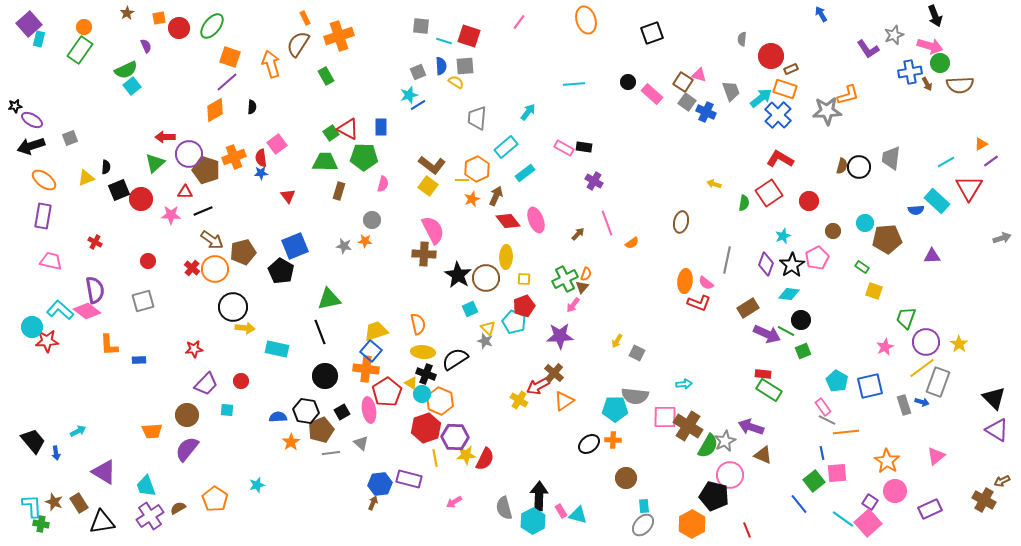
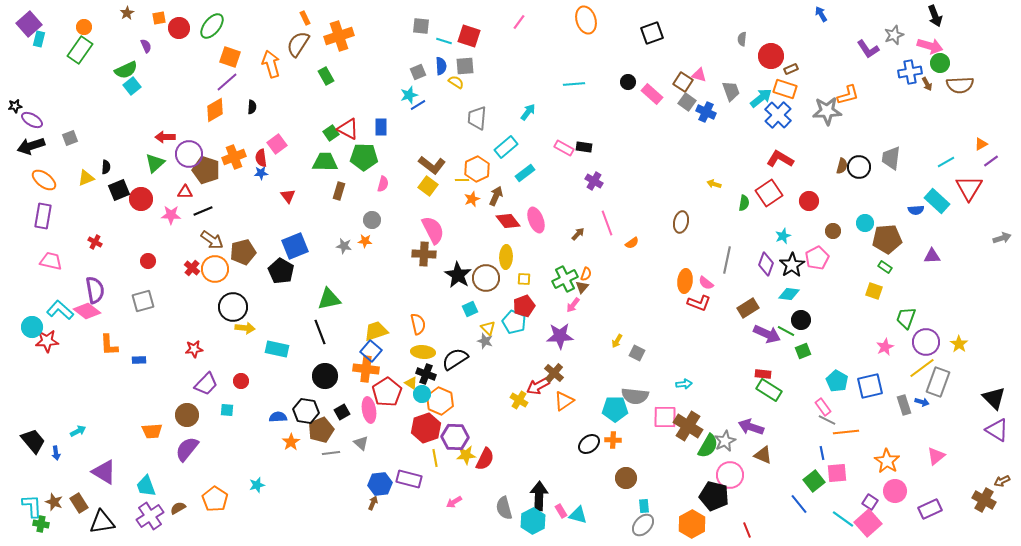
green rectangle at (862, 267): moved 23 px right
